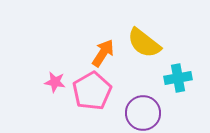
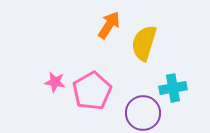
yellow semicircle: rotated 69 degrees clockwise
orange arrow: moved 6 px right, 28 px up
cyan cross: moved 5 px left, 10 px down
